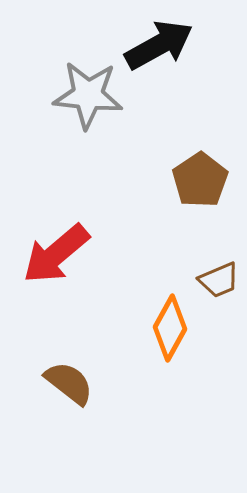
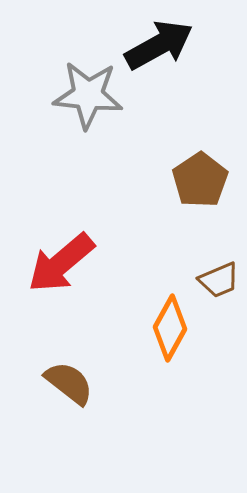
red arrow: moved 5 px right, 9 px down
